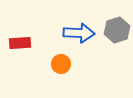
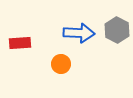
gray hexagon: rotated 15 degrees counterclockwise
